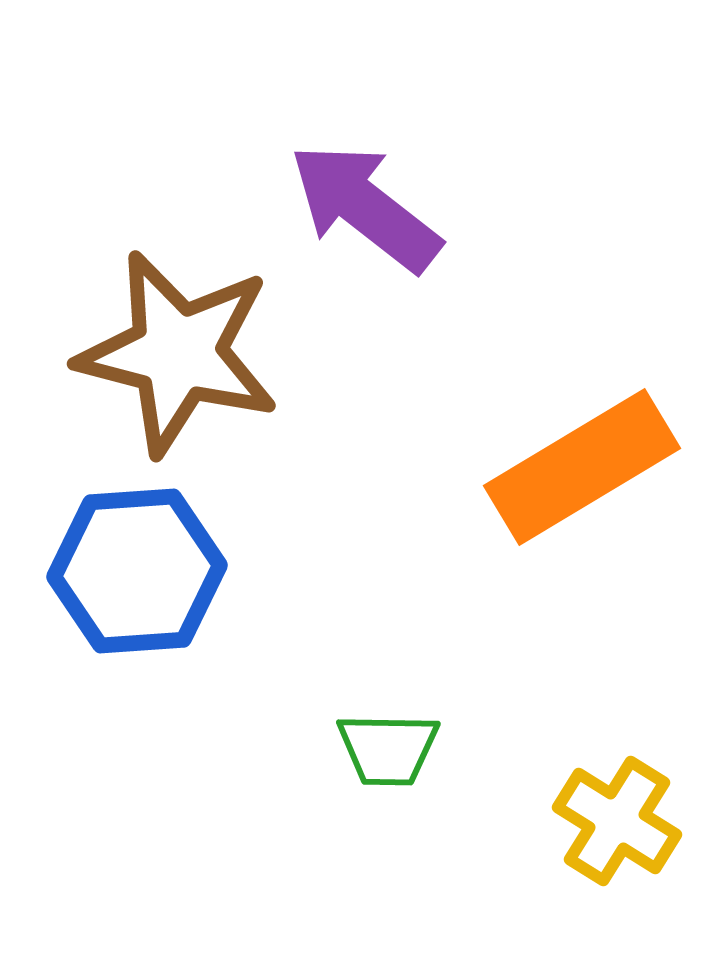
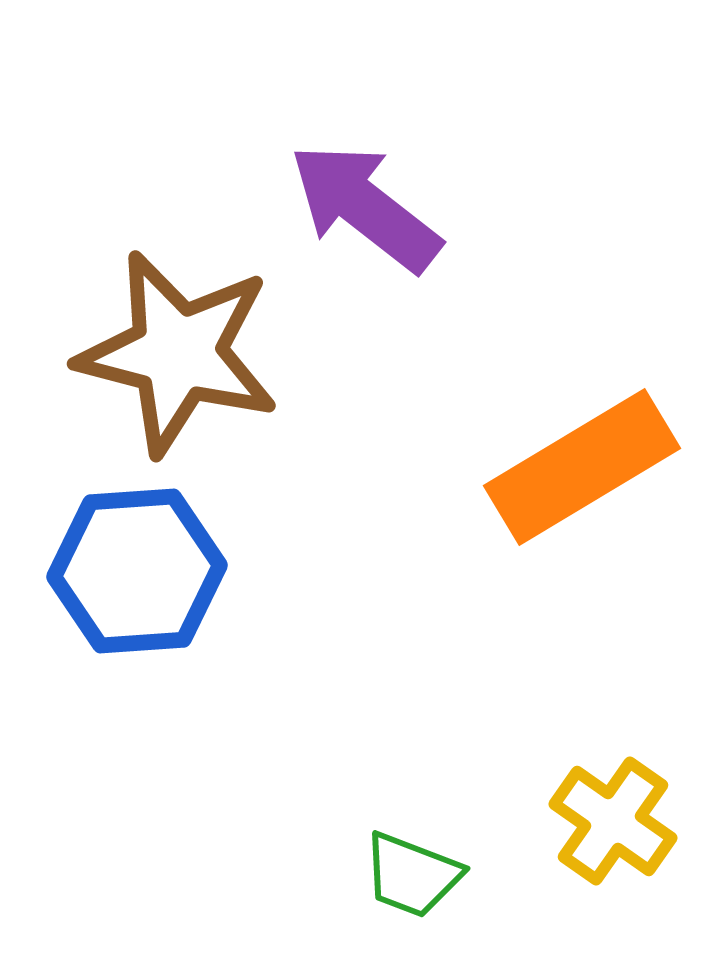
green trapezoid: moved 24 px right, 126 px down; rotated 20 degrees clockwise
yellow cross: moved 4 px left; rotated 3 degrees clockwise
